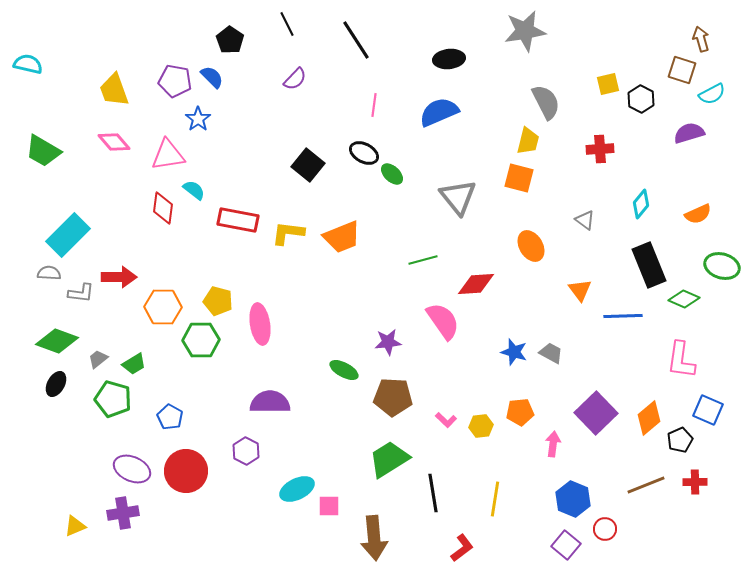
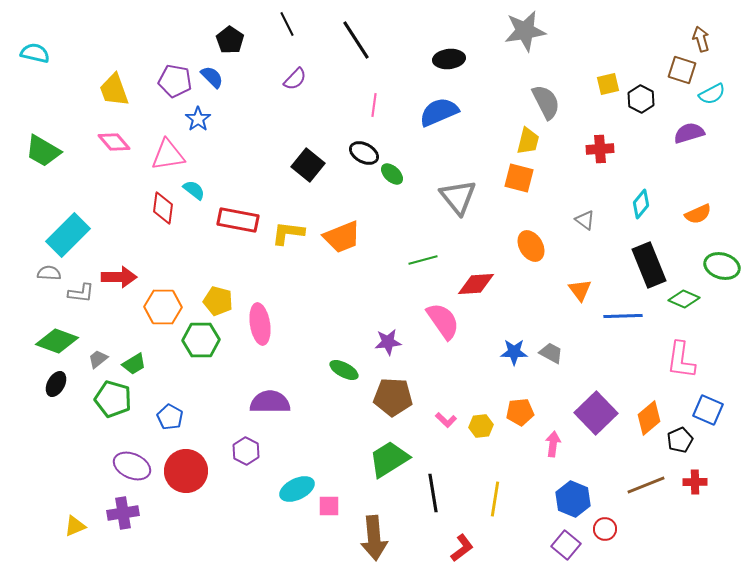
cyan semicircle at (28, 64): moved 7 px right, 11 px up
blue star at (514, 352): rotated 16 degrees counterclockwise
purple ellipse at (132, 469): moved 3 px up
